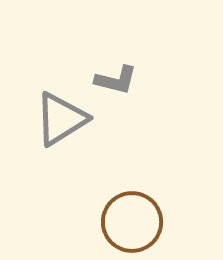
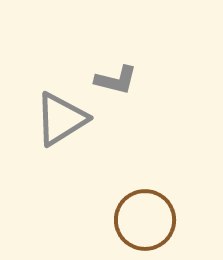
brown circle: moved 13 px right, 2 px up
